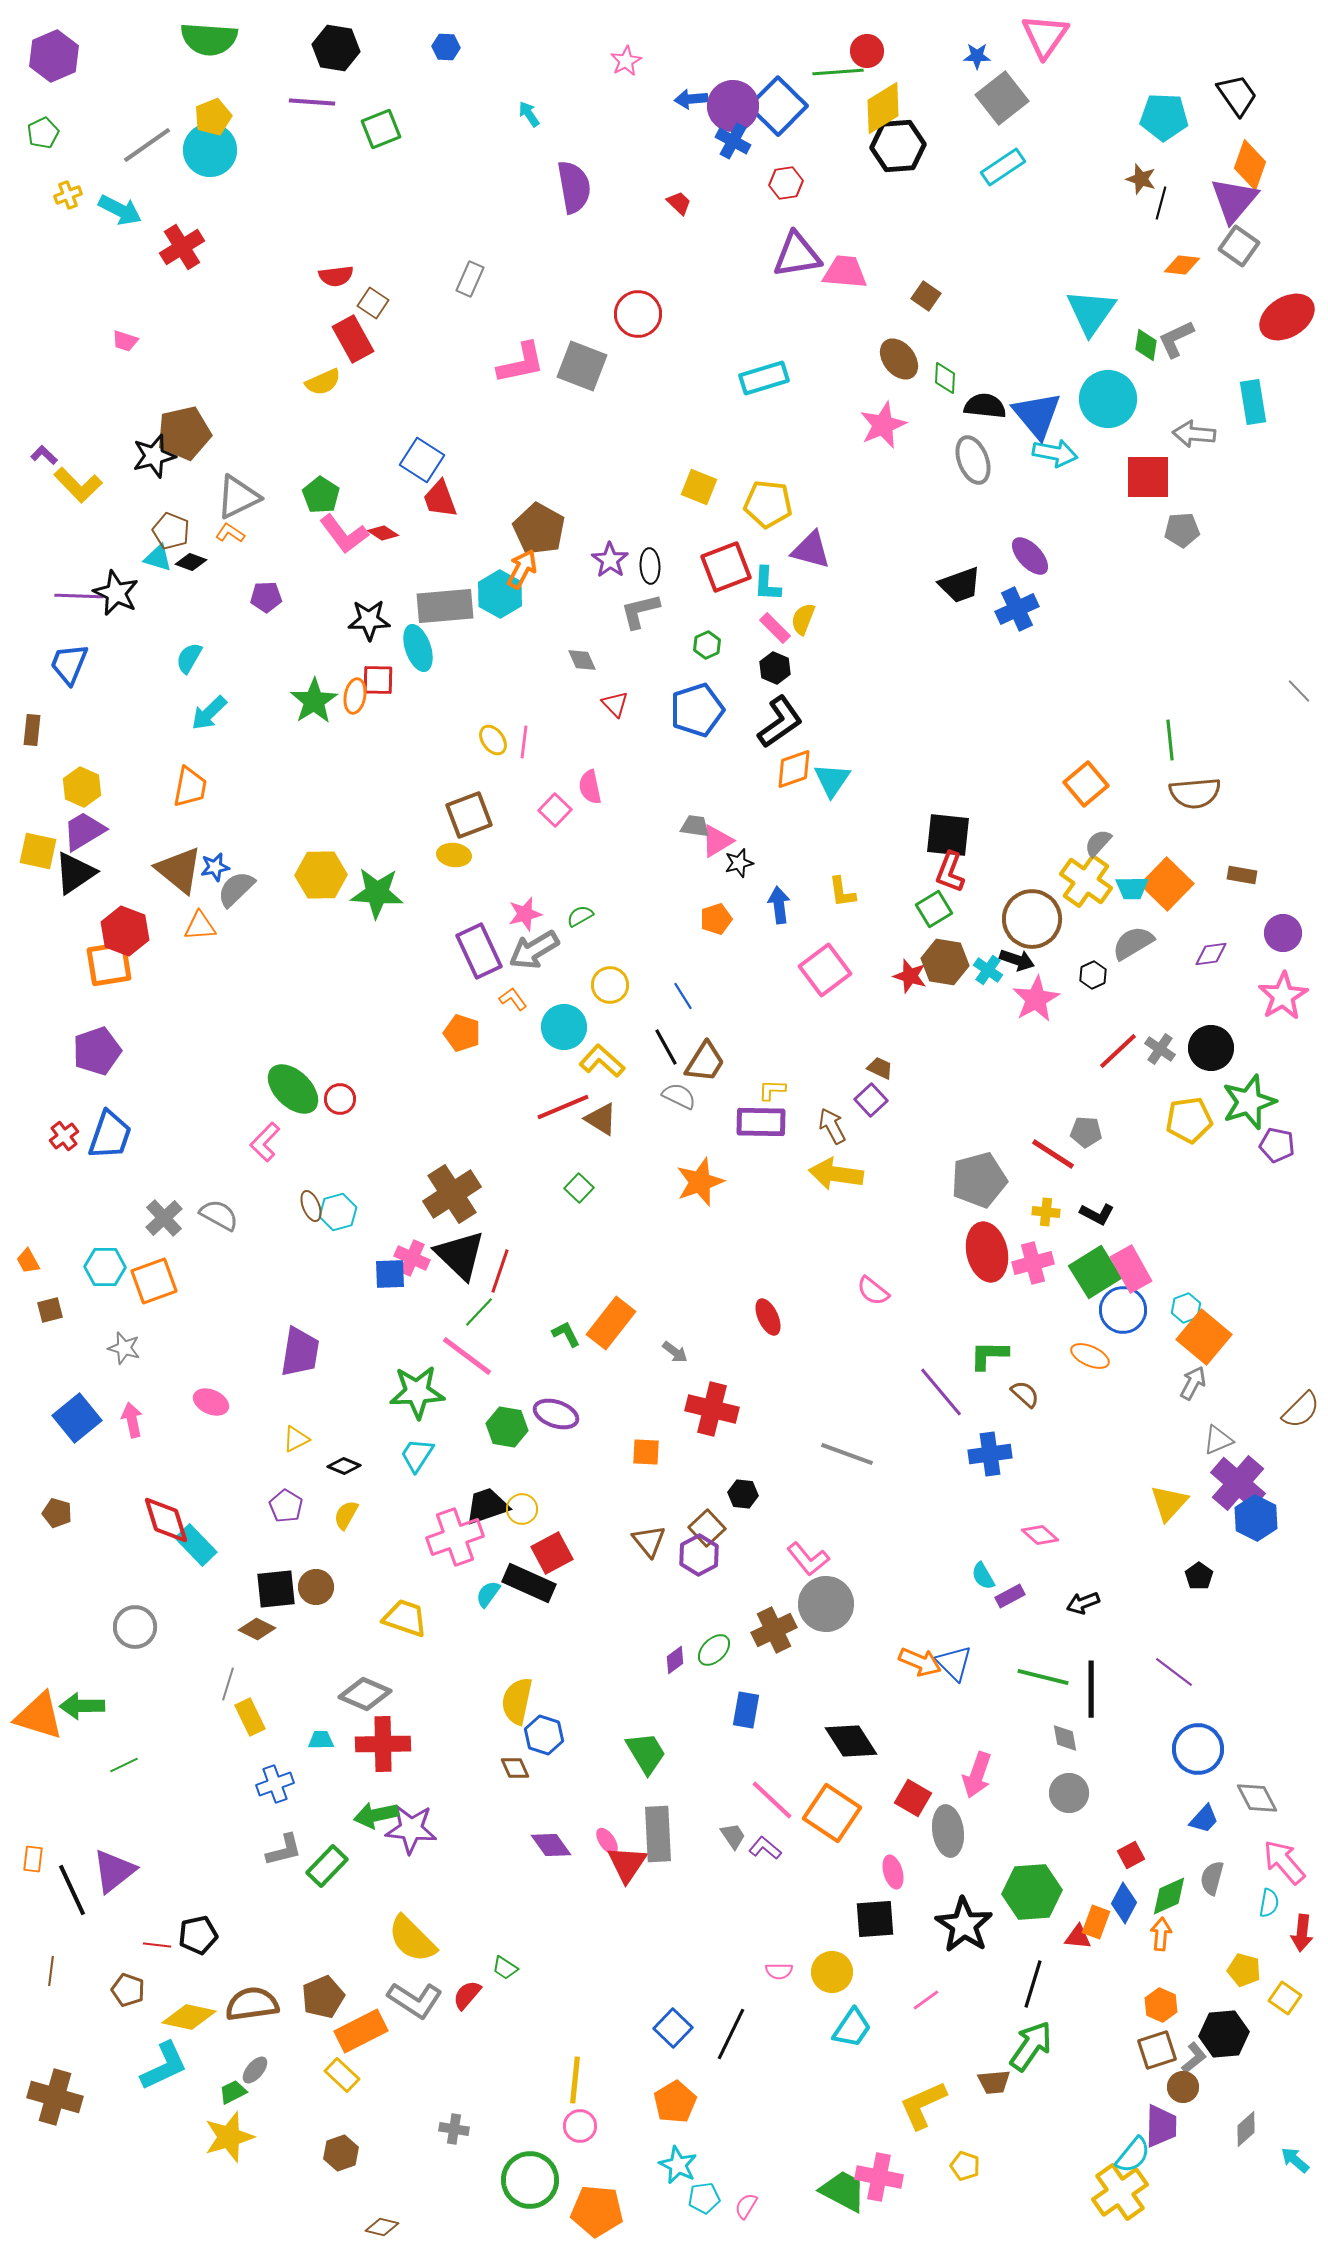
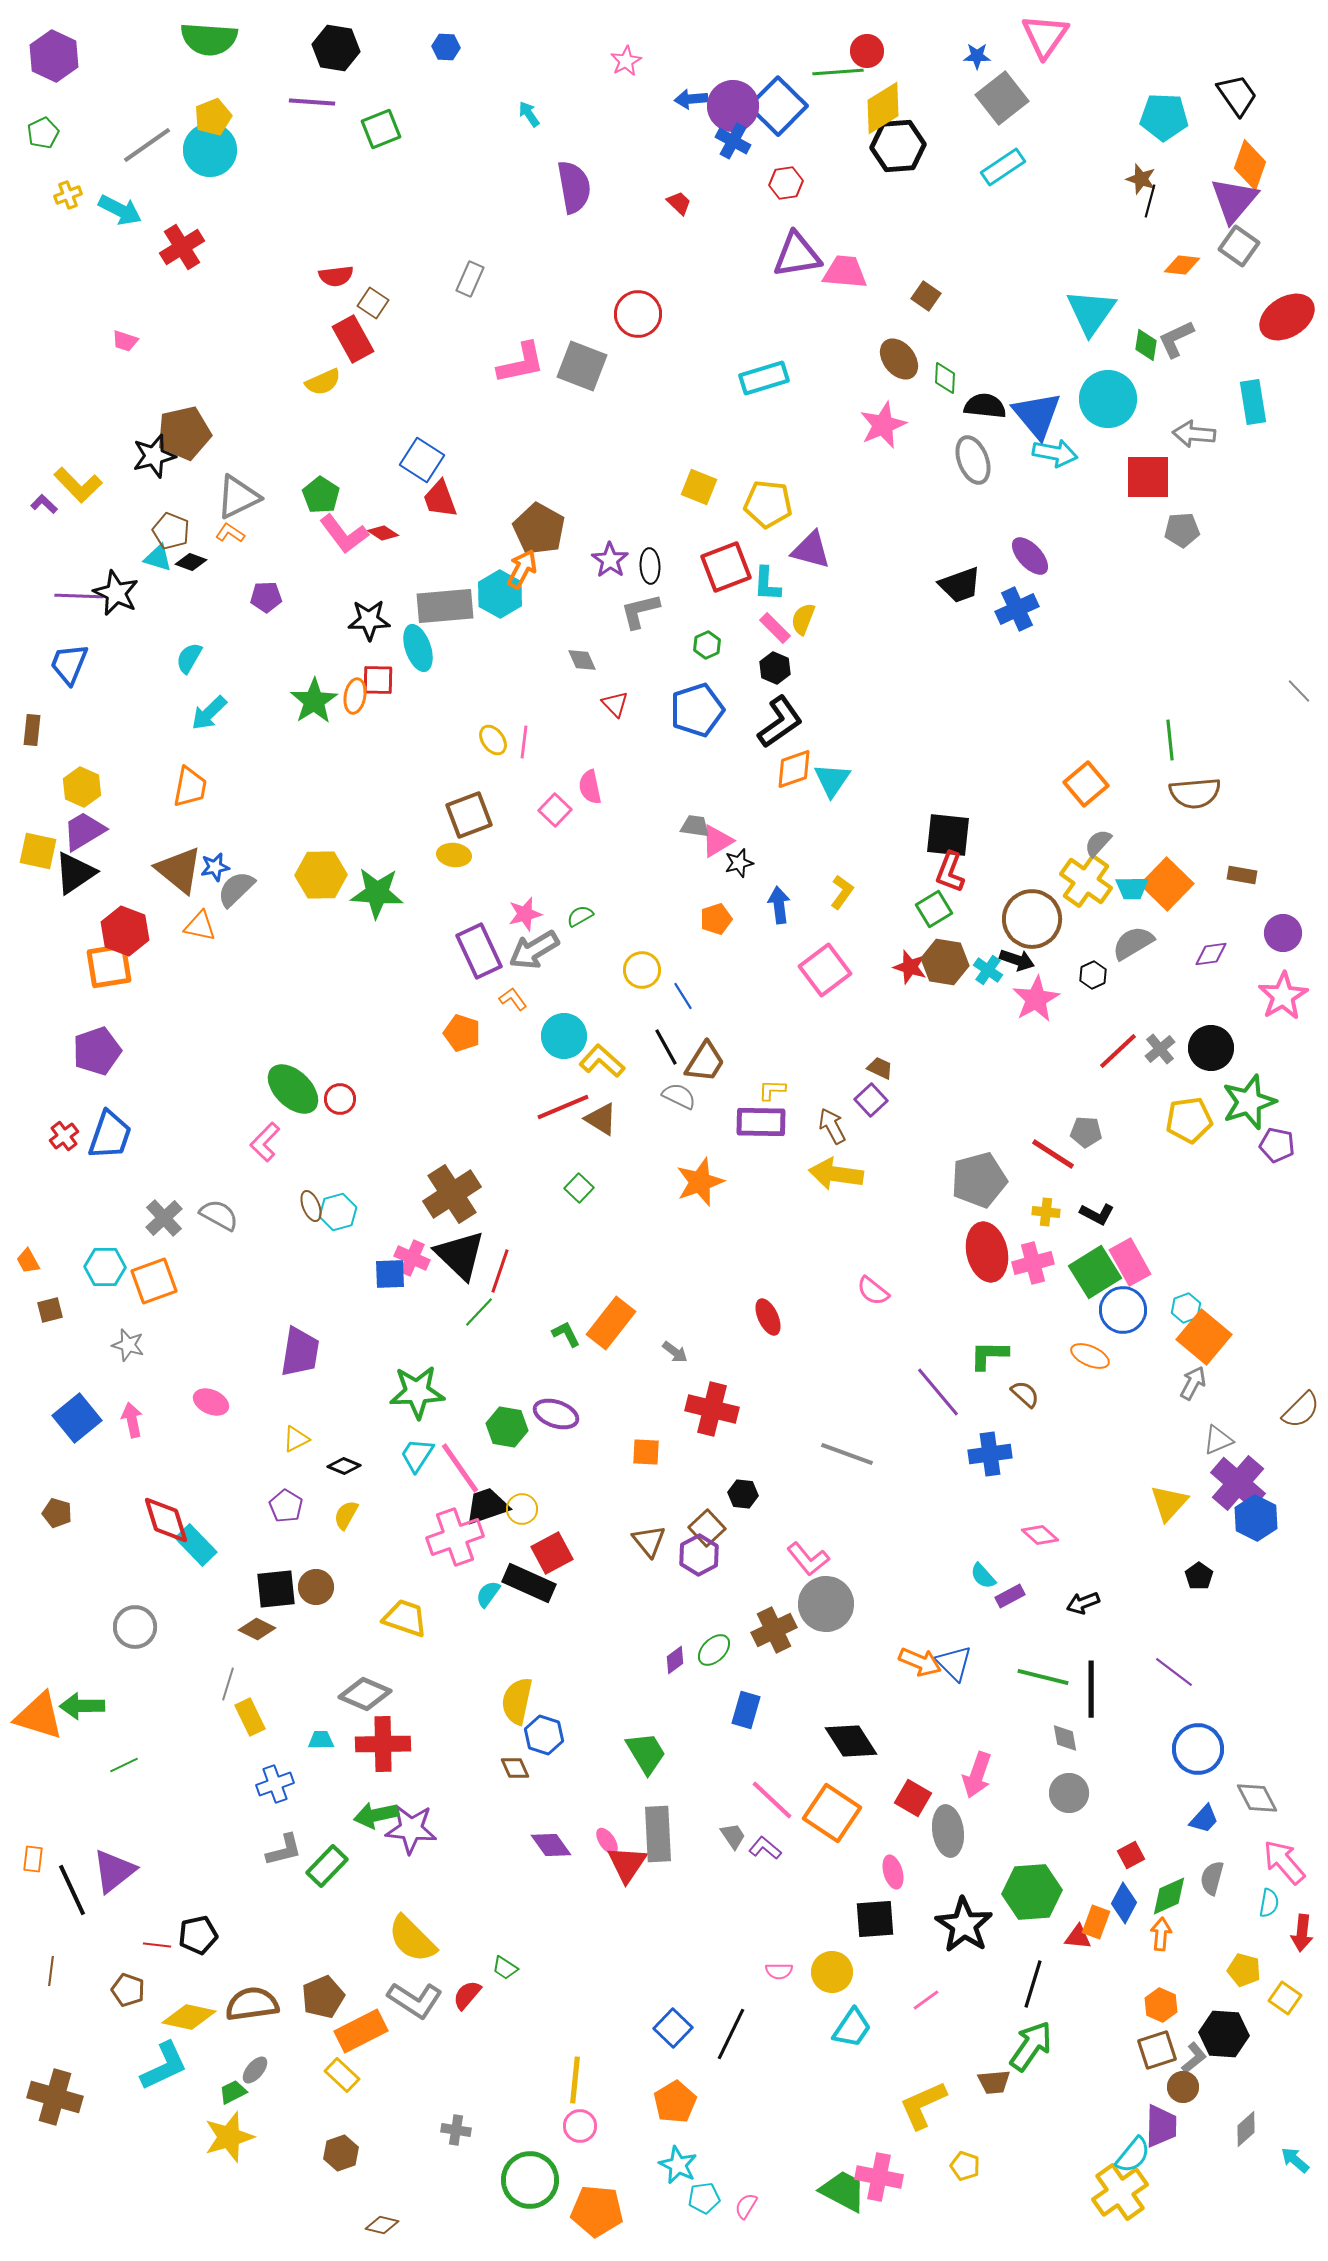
purple hexagon at (54, 56): rotated 12 degrees counterclockwise
black line at (1161, 203): moved 11 px left, 2 px up
purple L-shape at (44, 455): moved 49 px down
yellow L-shape at (842, 892): rotated 136 degrees counterclockwise
orange triangle at (200, 926): rotated 16 degrees clockwise
orange square at (109, 964): moved 2 px down
red star at (910, 976): moved 9 px up
yellow circle at (610, 985): moved 32 px right, 15 px up
cyan circle at (564, 1027): moved 9 px down
gray cross at (1160, 1049): rotated 16 degrees clockwise
pink rectangle at (1131, 1269): moved 1 px left, 7 px up
gray star at (124, 1348): moved 4 px right, 3 px up
pink line at (467, 1356): moved 7 px left, 112 px down; rotated 18 degrees clockwise
purple line at (941, 1392): moved 3 px left
cyan semicircle at (983, 1576): rotated 12 degrees counterclockwise
blue rectangle at (746, 1710): rotated 6 degrees clockwise
black hexagon at (1224, 2034): rotated 9 degrees clockwise
gray cross at (454, 2129): moved 2 px right, 1 px down
brown diamond at (382, 2227): moved 2 px up
